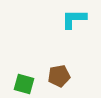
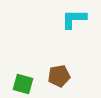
green square: moved 1 px left
